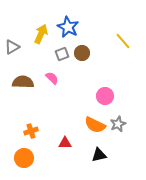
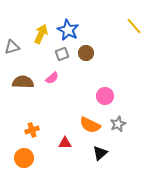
blue star: moved 3 px down
yellow line: moved 11 px right, 15 px up
gray triangle: rotated 14 degrees clockwise
brown circle: moved 4 px right
pink semicircle: rotated 96 degrees clockwise
orange semicircle: moved 5 px left
orange cross: moved 1 px right, 1 px up
black triangle: moved 1 px right, 2 px up; rotated 28 degrees counterclockwise
